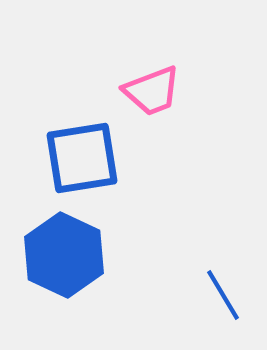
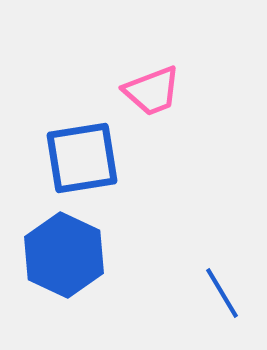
blue line: moved 1 px left, 2 px up
